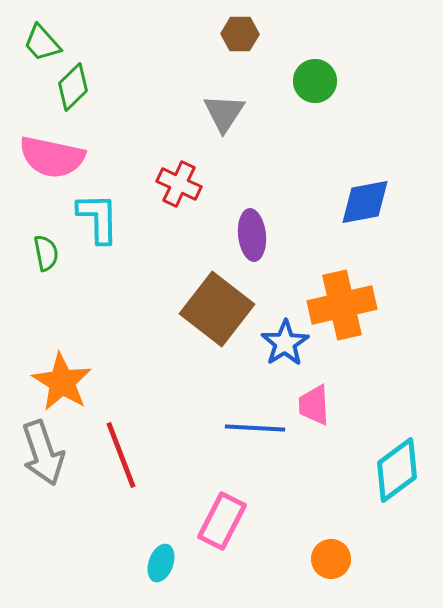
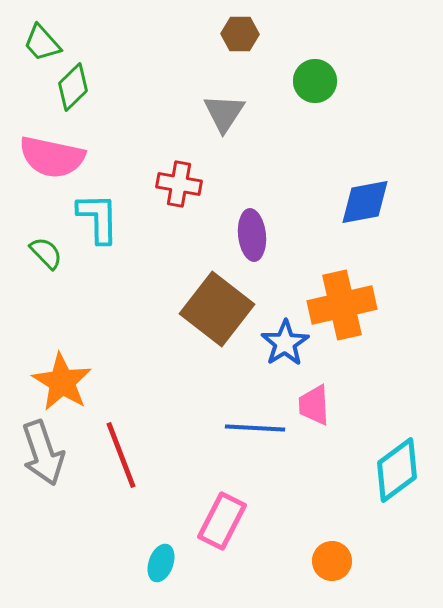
red cross: rotated 15 degrees counterclockwise
green semicircle: rotated 33 degrees counterclockwise
orange circle: moved 1 px right, 2 px down
